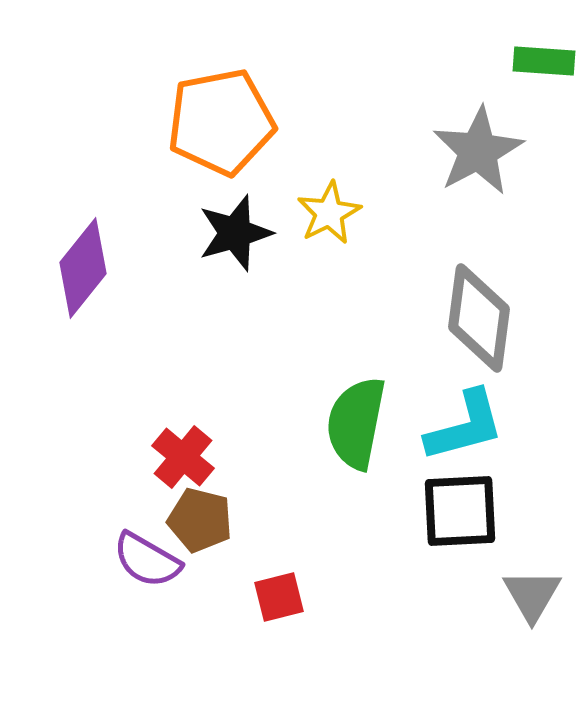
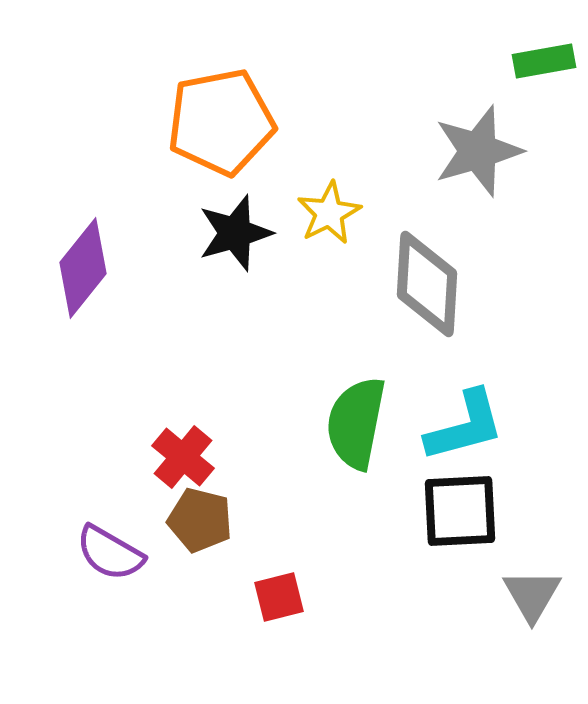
green rectangle: rotated 14 degrees counterclockwise
gray star: rotated 12 degrees clockwise
gray diamond: moved 52 px left, 34 px up; rotated 4 degrees counterclockwise
purple semicircle: moved 37 px left, 7 px up
